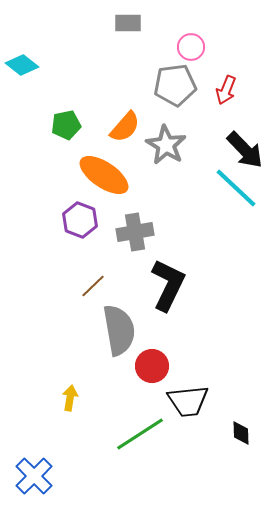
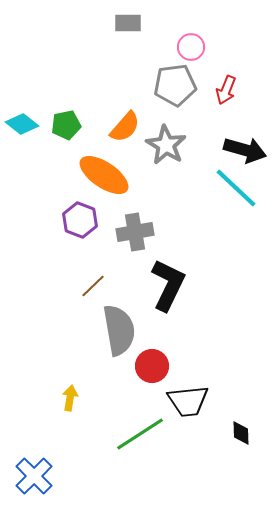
cyan diamond: moved 59 px down
black arrow: rotated 30 degrees counterclockwise
